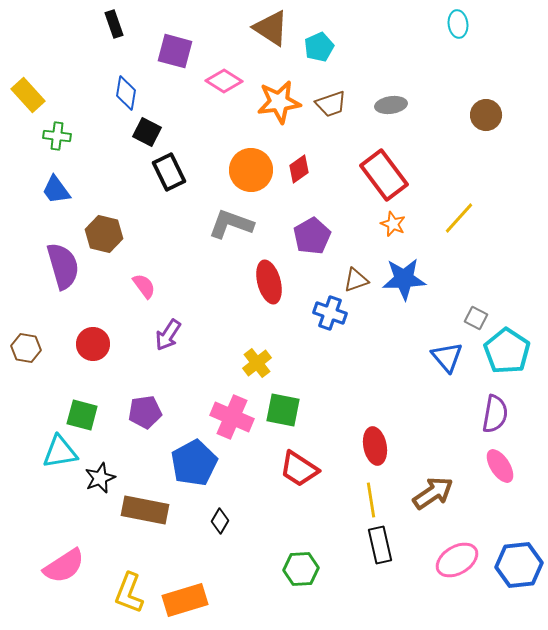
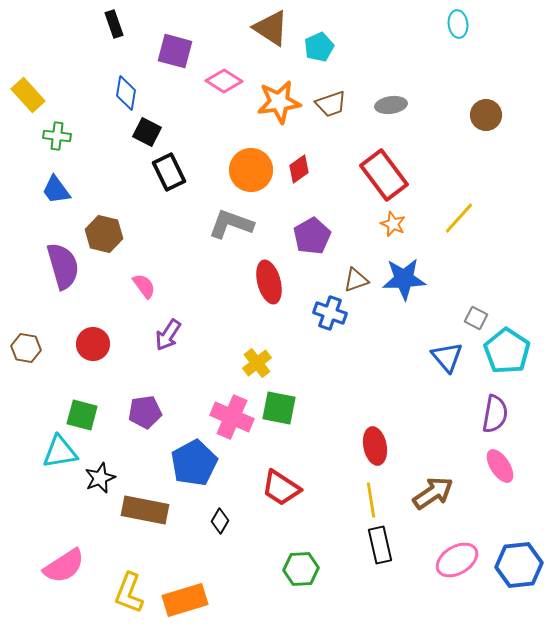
green square at (283, 410): moved 4 px left, 2 px up
red trapezoid at (299, 469): moved 18 px left, 19 px down
